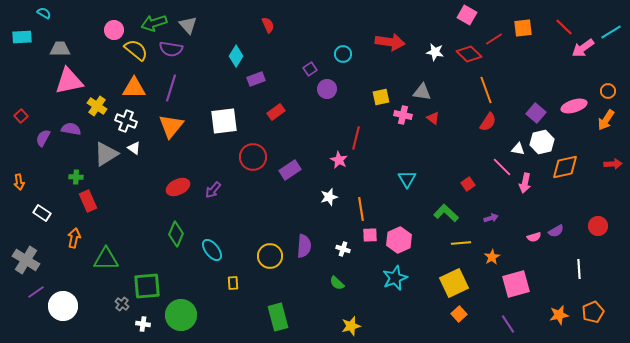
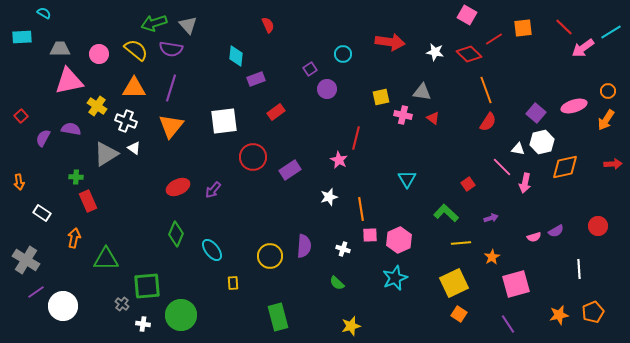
pink circle at (114, 30): moved 15 px left, 24 px down
cyan diamond at (236, 56): rotated 25 degrees counterclockwise
orange square at (459, 314): rotated 14 degrees counterclockwise
